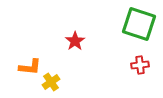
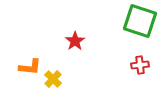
green square: moved 1 px right, 3 px up
yellow cross: moved 2 px right, 3 px up; rotated 12 degrees counterclockwise
